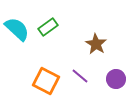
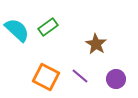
cyan semicircle: moved 1 px down
orange square: moved 4 px up
